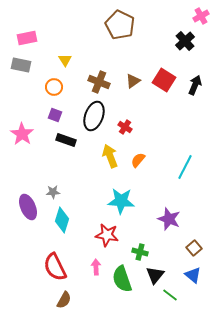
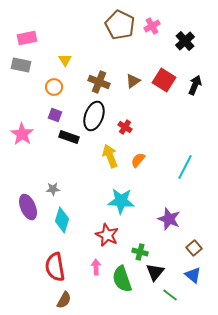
pink cross: moved 49 px left, 10 px down
black rectangle: moved 3 px right, 3 px up
gray star: moved 3 px up
red star: rotated 15 degrees clockwise
red semicircle: rotated 16 degrees clockwise
black triangle: moved 3 px up
